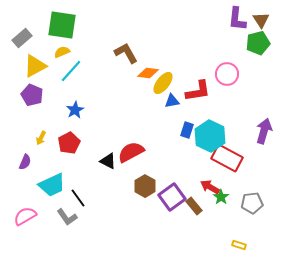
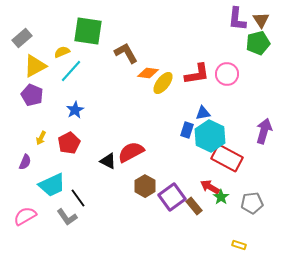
green square: moved 26 px right, 6 px down
red L-shape: moved 1 px left, 17 px up
blue triangle: moved 31 px right, 12 px down
